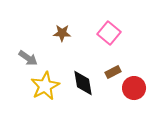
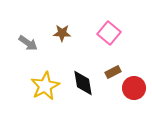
gray arrow: moved 15 px up
